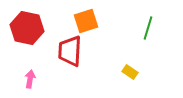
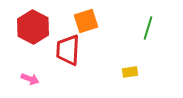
red hexagon: moved 6 px right, 1 px up; rotated 16 degrees clockwise
red trapezoid: moved 2 px left, 1 px up
yellow rectangle: rotated 42 degrees counterclockwise
pink arrow: rotated 102 degrees clockwise
